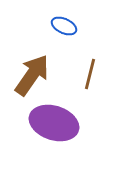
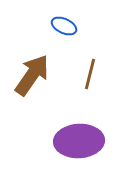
purple ellipse: moved 25 px right, 18 px down; rotated 21 degrees counterclockwise
